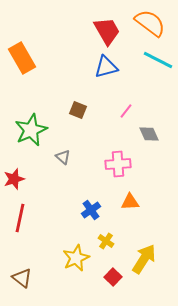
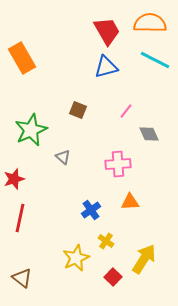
orange semicircle: rotated 36 degrees counterclockwise
cyan line: moved 3 px left
